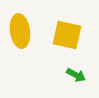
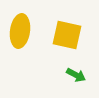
yellow ellipse: rotated 16 degrees clockwise
